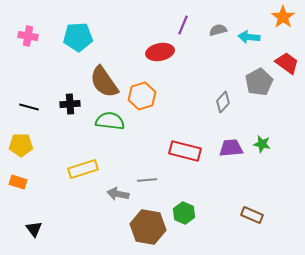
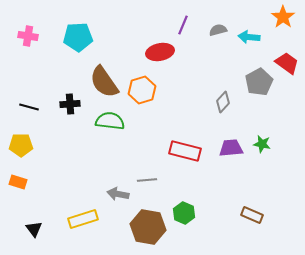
orange hexagon: moved 6 px up
yellow rectangle: moved 50 px down
